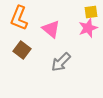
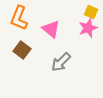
yellow square: rotated 32 degrees clockwise
